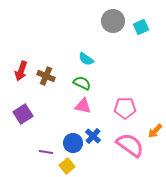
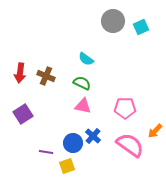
red arrow: moved 1 px left, 2 px down; rotated 12 degrees counterclockwise
yellow square: rotated 21 degrees clockwise
